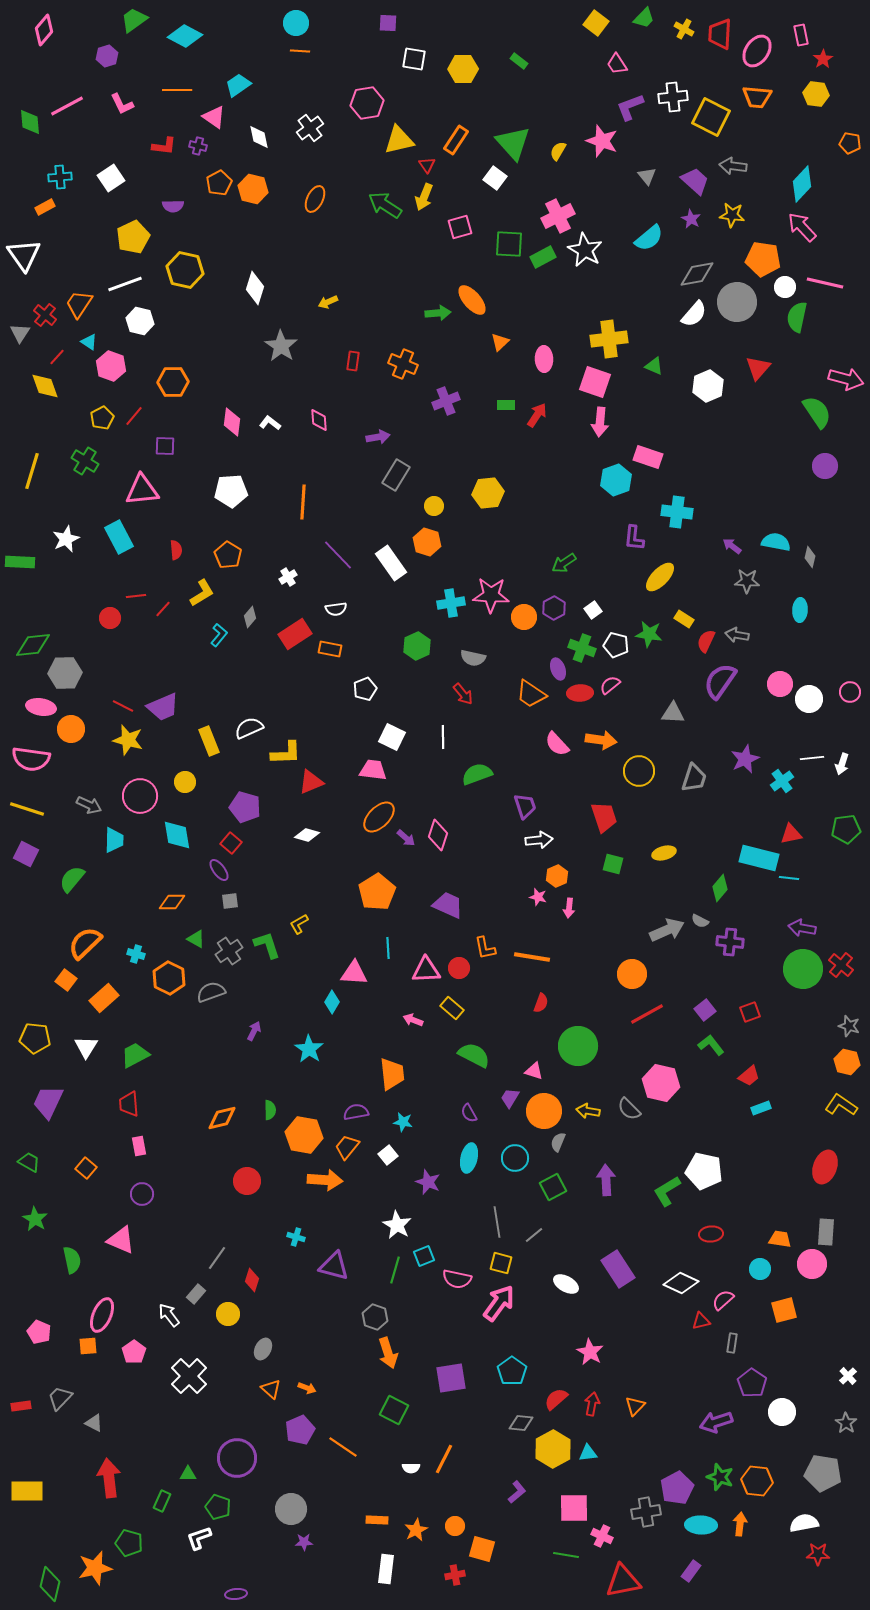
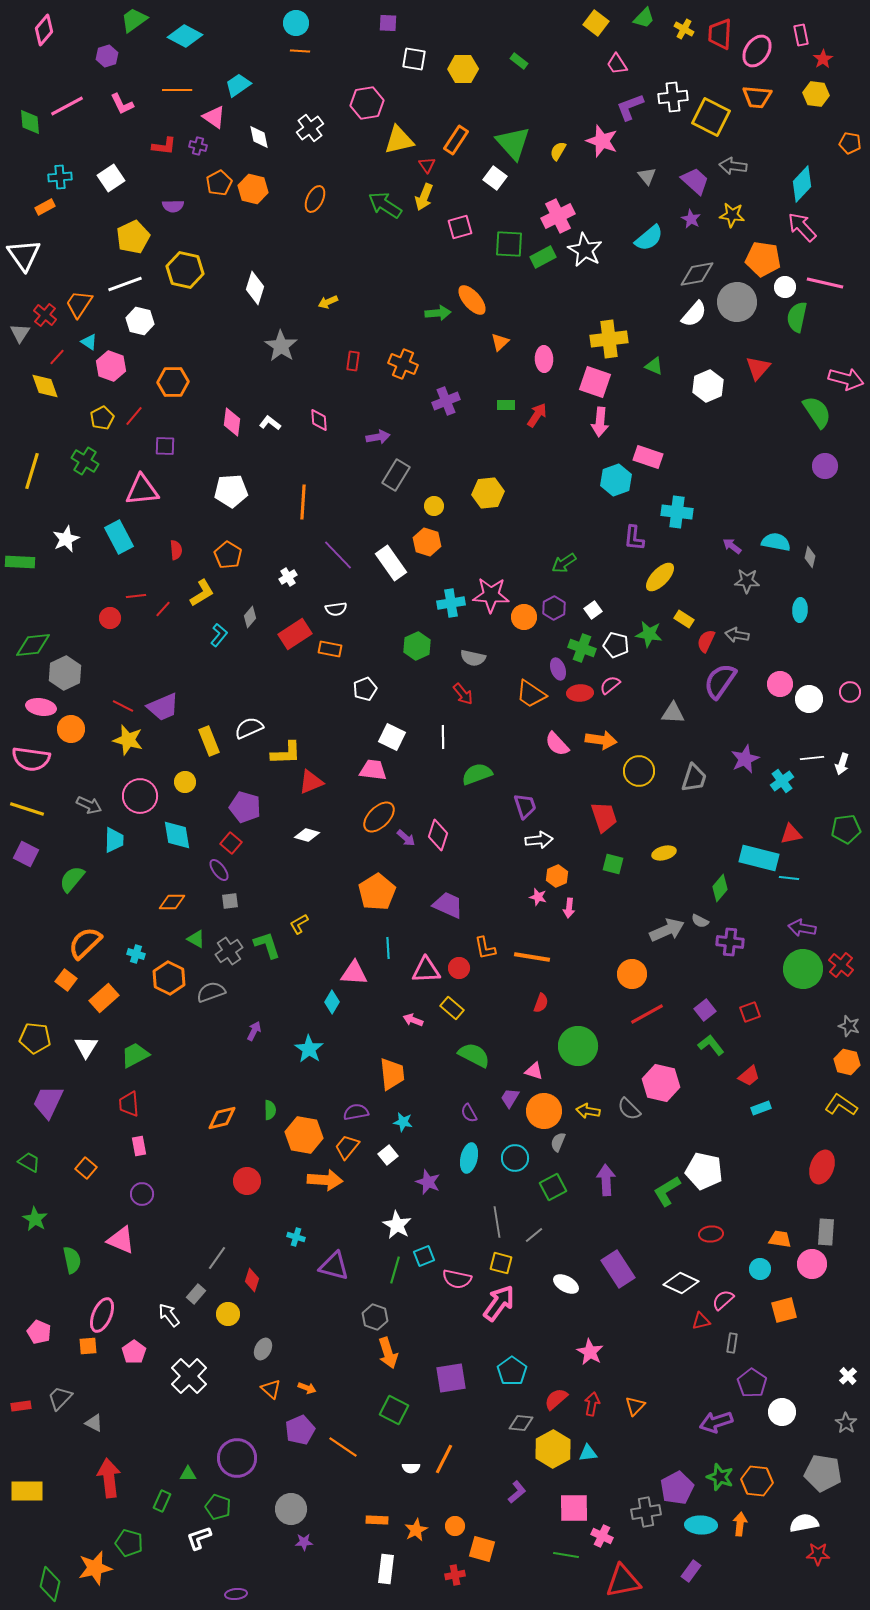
gray hexagon at (65, 673): rotated 24 degrees counterclockwise
red ellipse at (825, 1167): moved 3 px left
